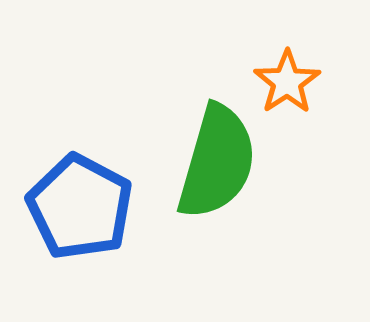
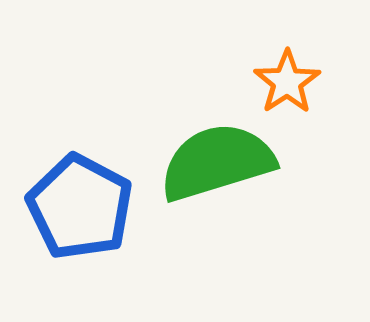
green semicircle: rotated 123 degrees counterclockwise
